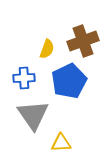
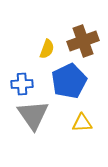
blue cross: moved 2 px left, 6 px down
yellow triangle: moved 21 px right, 20 px up
